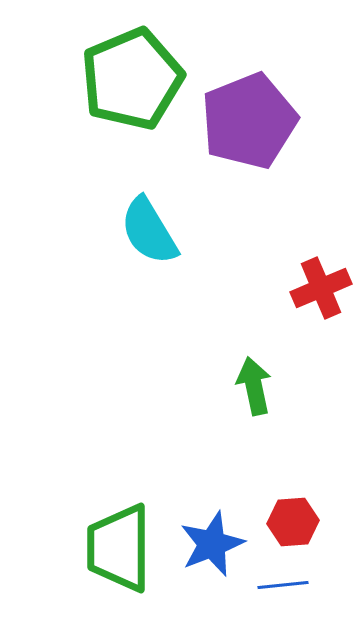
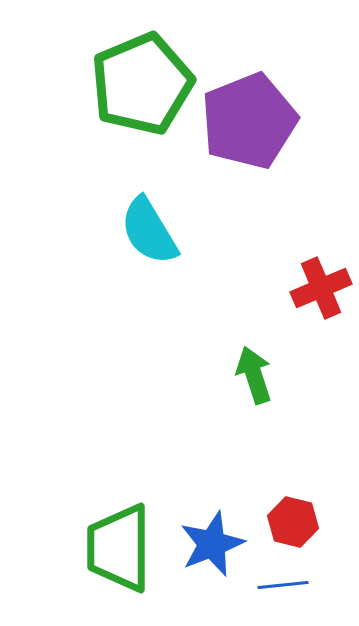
green pentagon: moved 10 px right, 5 px down
green arrow: moved 11 px up; rotated 6 degrees counterclockwise
red hexagon: rotated 18 degrees clockwise
